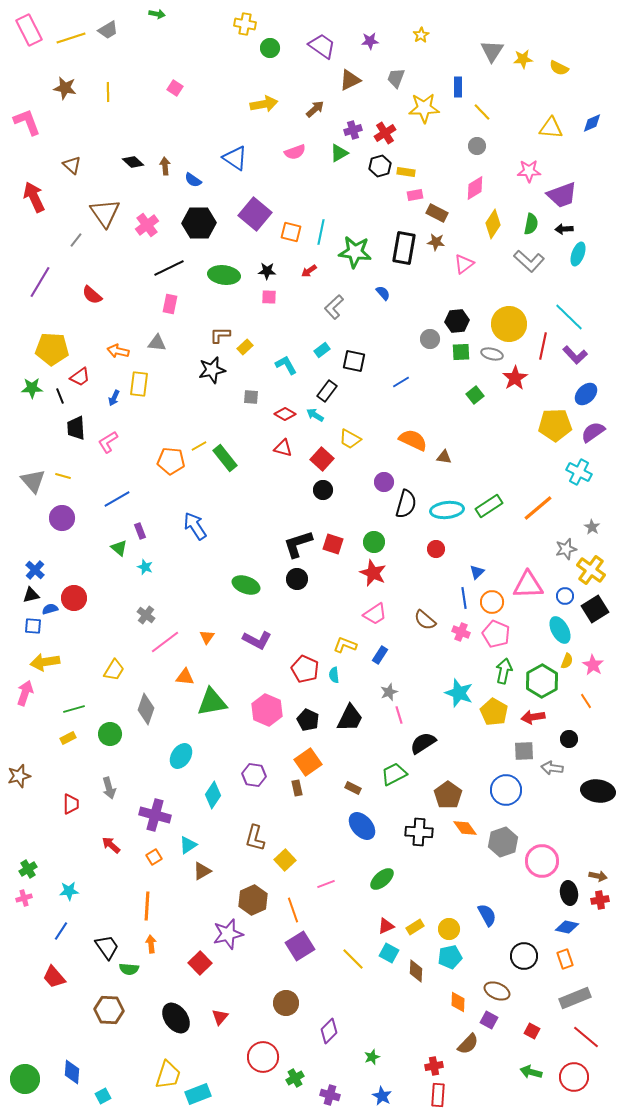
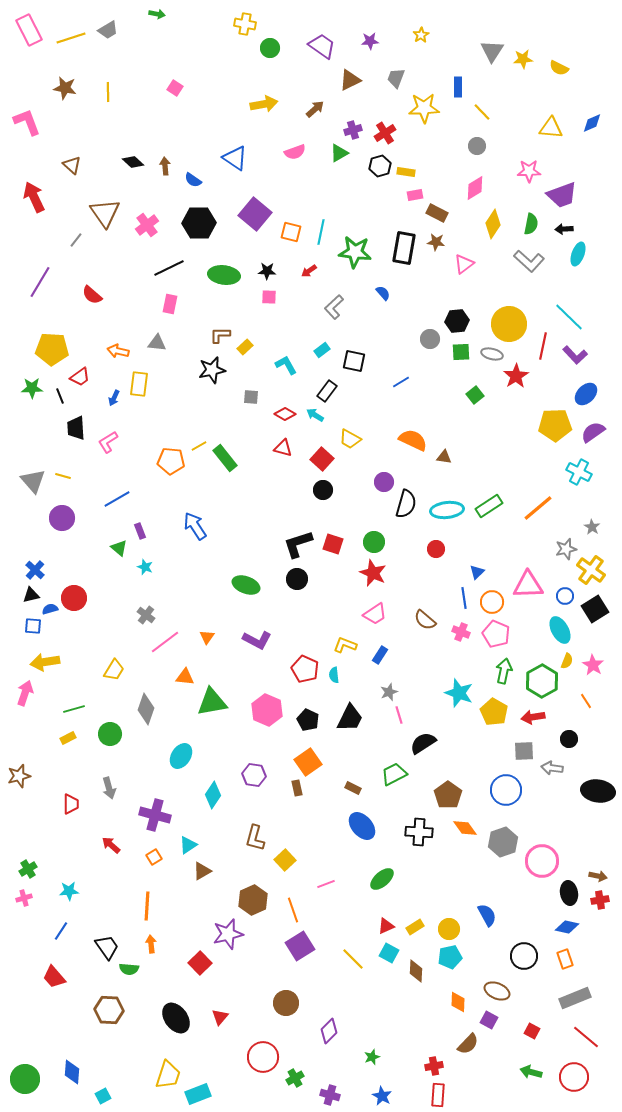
red star at (515, 378): moved 1 px right, 2 px up
